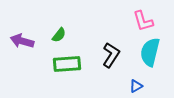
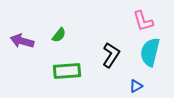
green rectangle: moved 7 px down
